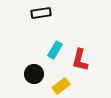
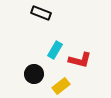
black rectangle: rotated 30 degrees clockwise
red L-shape: rotated 90 degrees counterclockwise
